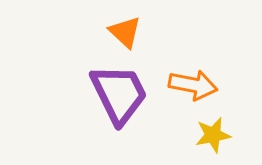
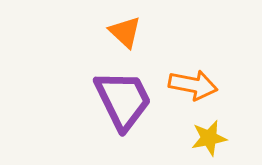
purple trapezoid: moved 4 px right, 6 px down
yellow star: moved 4 px left, 3 px down
